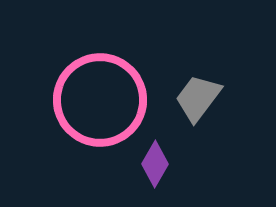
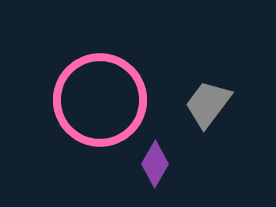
gray trapezoid: moved 10 px right, 6 px down
